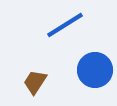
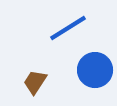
blue line: moved 3 px right, 3 px down
